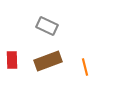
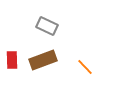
brown rectangle: moved 5 px left, 1 px up
orange line: rotated 30 degrees counterclockwise
